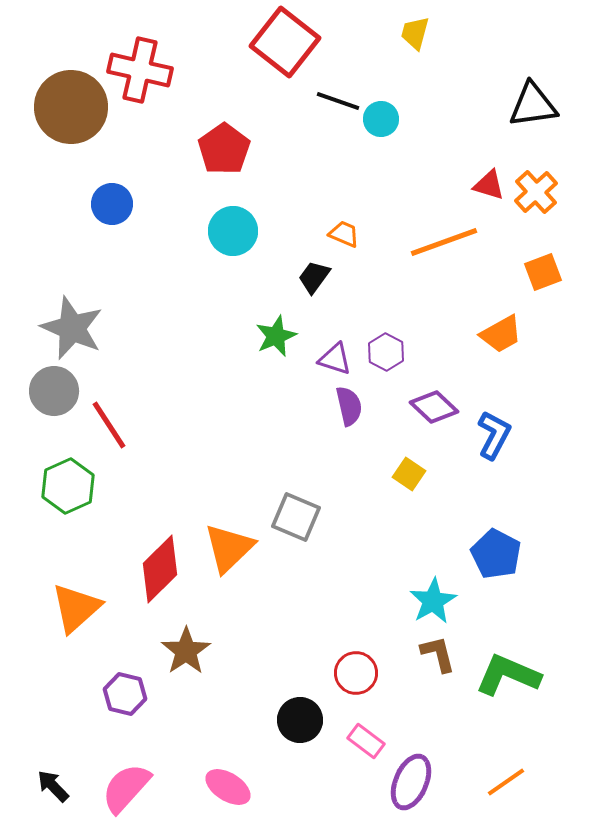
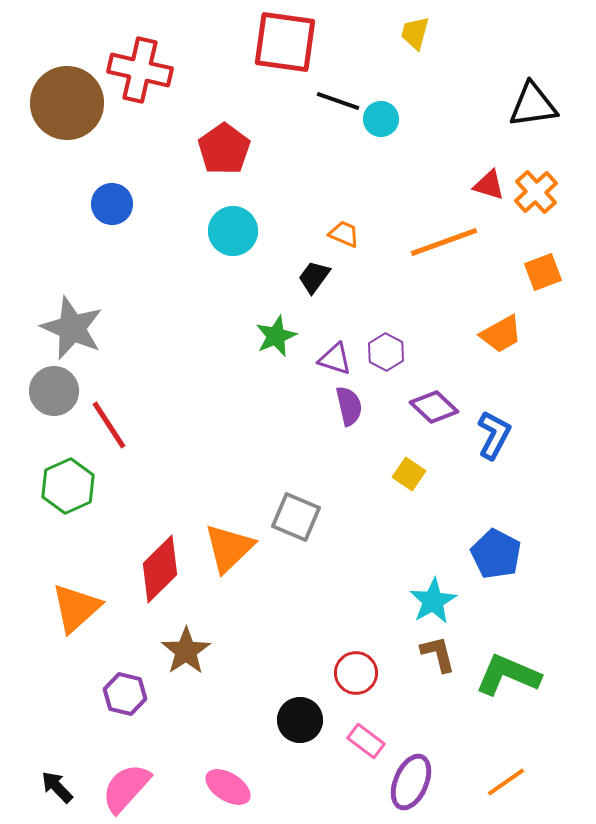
red square at (285, 42): rotated 30 degrees counterclockwise
brown circle at (71, 107): moved 4 px left, 4 px up
black arrow at (53, 786): moved 4 px right, 1 px down
